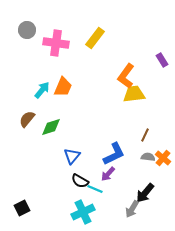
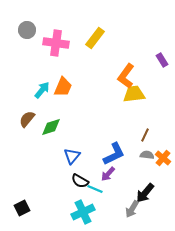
gray semicircle: moved 1 px left, 2 px up
